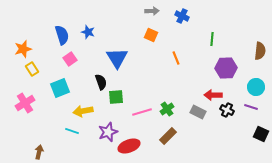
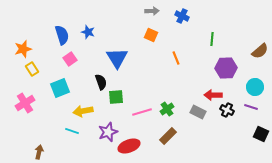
brown semicircle: rotated 42 degrees clockwise
cyan circle: moved 1 px left
